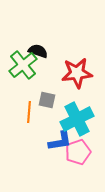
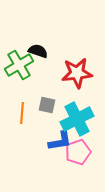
green cross: moved 4 px left; rotated 8 degrees clockwise
gray square: moved 5 px down
orange line: moved 7 px left, 1 px down
